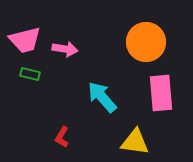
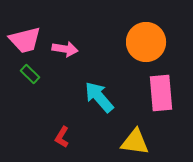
green rectangle: rotated 30 degrees clockwise
cyan arrow: moved 3 px left
